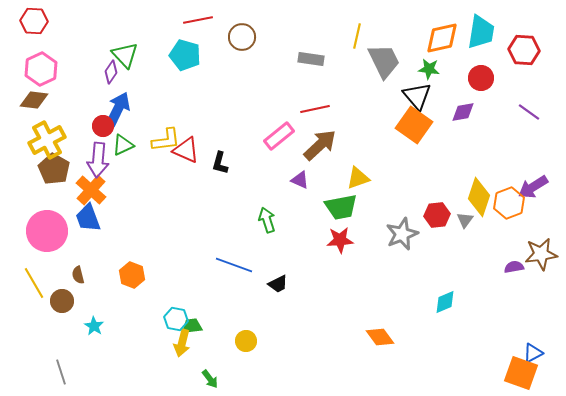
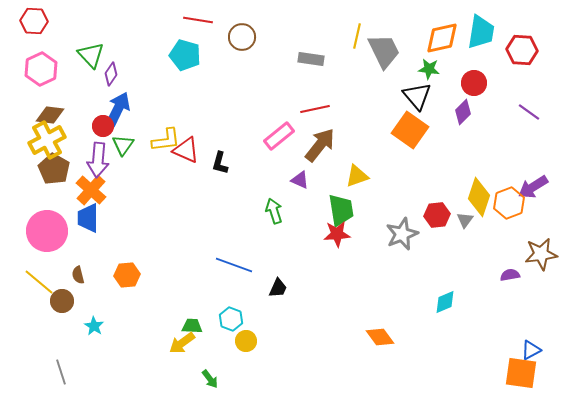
red line at (198, 20): rotated 20 degrees clockwise
red hexagon at (524, 50): moved 2 px left
green triangle at (125, 55): moved 34 px left
gray trapezoid at (384, 61): moved 10 px up
purple diamond at (111, 72): moved 2 px down
red circle at (481, 78): moved 7 px left, 5 px down
brown diamond at (34, 100): moved 16 px right, 15 px down
purple diamond at (463, 112): rotated 35 degrees counterclockwise
orange square at (414, 125): moved 4 px left, 5 px down
green triangle at (123, 145): rotated 30 degrees counterclockwise
brown arrow at (320, 145): rotated 9 degrees counterclockwise
yellow triangle at (358, 178): moved 1 px left, 2 px up
green trapezoid at (341, 207): moved 3 px down; rotated 88 degrees counterclockwise
blue trapezoid at (88, 218): rotated 20 degrees clockwise
green arrow at (267, 220): moved 7 px right, 9 px up
red star at (340, 240): moved 3 px left, 6 px up
purple semicircle at (514, 267): moved 4 px left, 8 px down
orange hexagon at (132, 275): moved 5 px left; rotated 25 degrees counterclockwise
yellow line at (34, 283): moved 5 px right, 1 px up; rotated 20 degrees counterclockwise
black trapezoid at (278, 284): moved 4 px down; rotated 40 degrees counterclockwise
cyan hexagon at (176, 319): moved 55 px right; rotated 10 degrees clockwise
green trapezoid at (192, 326): rotated 10 degrees clockwise
yellow arrow at (182, 343): rotated 40 degrees clockwise
blue triangle at (533, 353): moved 2 px left, 3 px up
orange square at (521, 373): rotated 12 degrees counterclockwise
